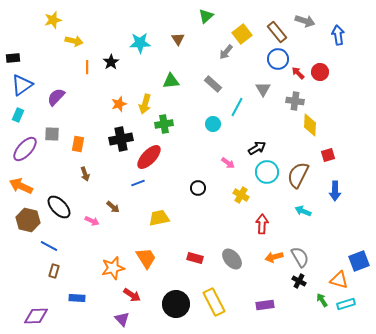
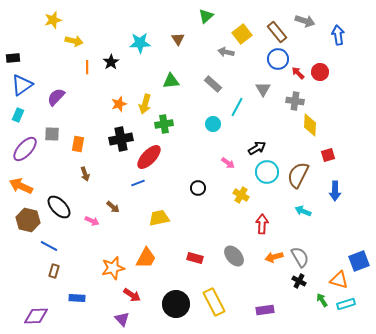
gray arrow at (226, 52): rotated 63 degrees clockwise
orange trapezoid at (146, 258): rotated 60 degrees clockwise
gray ellipse at (232, 259): moved 2 px right, 3 px up
purple rectangle at (265, 305): moved 5 px down
